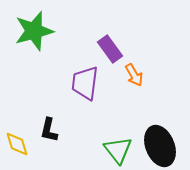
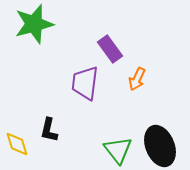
green star: moved 7 px up
orange arrow: moved 3 px right, 4 px down; rotated 55 degrees clockwise
